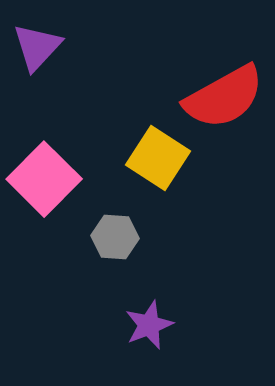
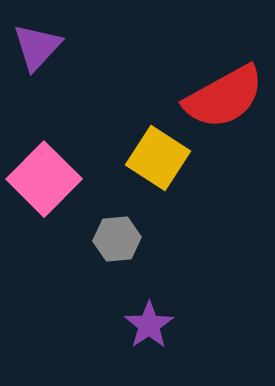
gray hexagon: moved 2 px right, 2 px down; rotated 9 degrees counterclockwise
purple star: rotated 12 degrees counterclockwise
